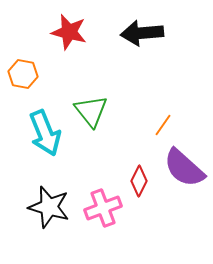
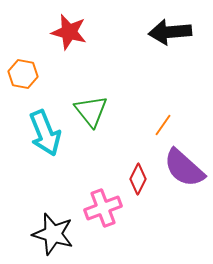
black arrow: moved 28 px right, 1 px up
red diamond: moved 1 px left, 2 px up
black star: moved 4 px right, 27 px down
